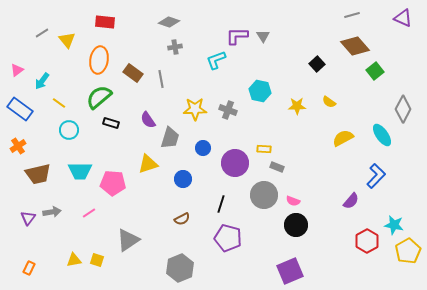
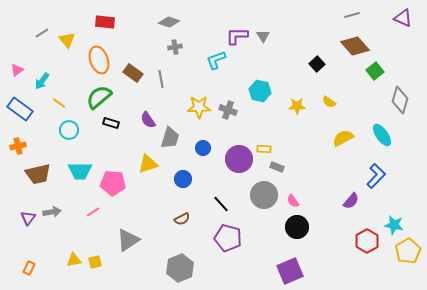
orange ellipse at (99, 60): rotated 28 degrees counterclockwise
yellow star at (195, 109): moved 4 px right, 2 px up
gray diamond at (403, 109): moved 3 px left, 9 px up; rotated 12 degrees counterclockwise
orange cross at (18, 146): rotated 21 degrees clockwise
purple circle at (235, 163): moved 4 px right, 4 px up
pink semicircle at (293, 201): rotated 32 degrees clockwise
black line at (221, 204): rotated 60 degrees counterclockwise
pink line at (89, 213): moved 4 px right, 1 px up
black circle at (296, 225): moved 1 px right, 2 px down
yellow square at (97, 260): moved 2 px left, 2 px down; rotated 32 degrees counterclockwise
